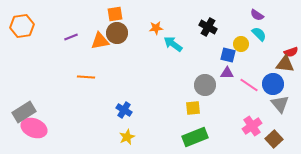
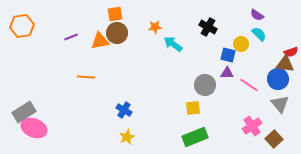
orange star: moved 1 px left, 1 px up
blue circle: moved 5 px right, 5 px up
